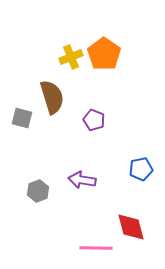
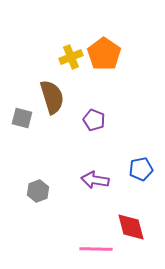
purple arrow: moved 13 px right
pink line: moved 1 px down
